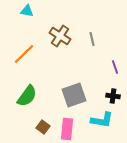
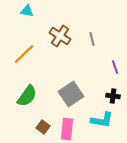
gray square: moved 3 px left, 1 px up; rotated 15 degrees counterclockwise
